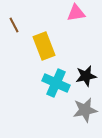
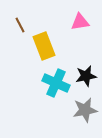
pink triangle: moved 4 px right, 9 px down
brown line: moved 6 px right
